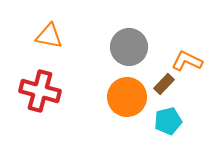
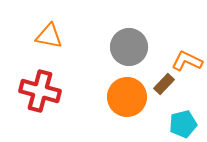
cyan pentagon: moved 15 px right, 3 px down
